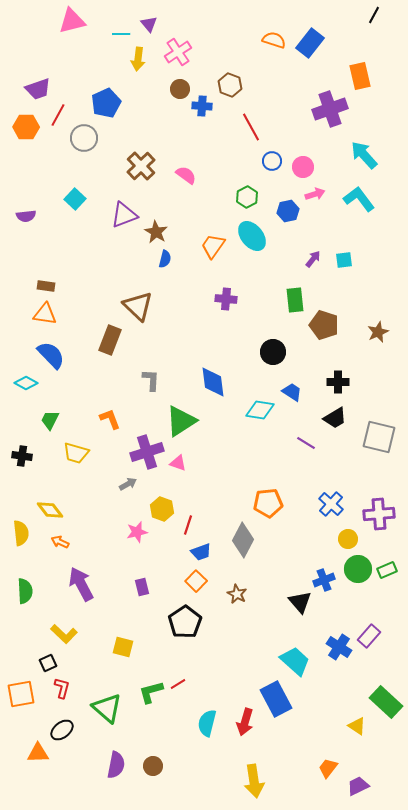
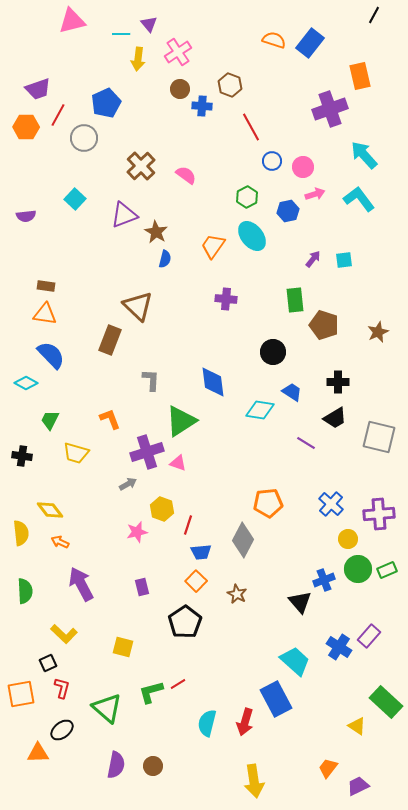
blue trapezoid at (201, 552): rotated 15 degrees clockwise
